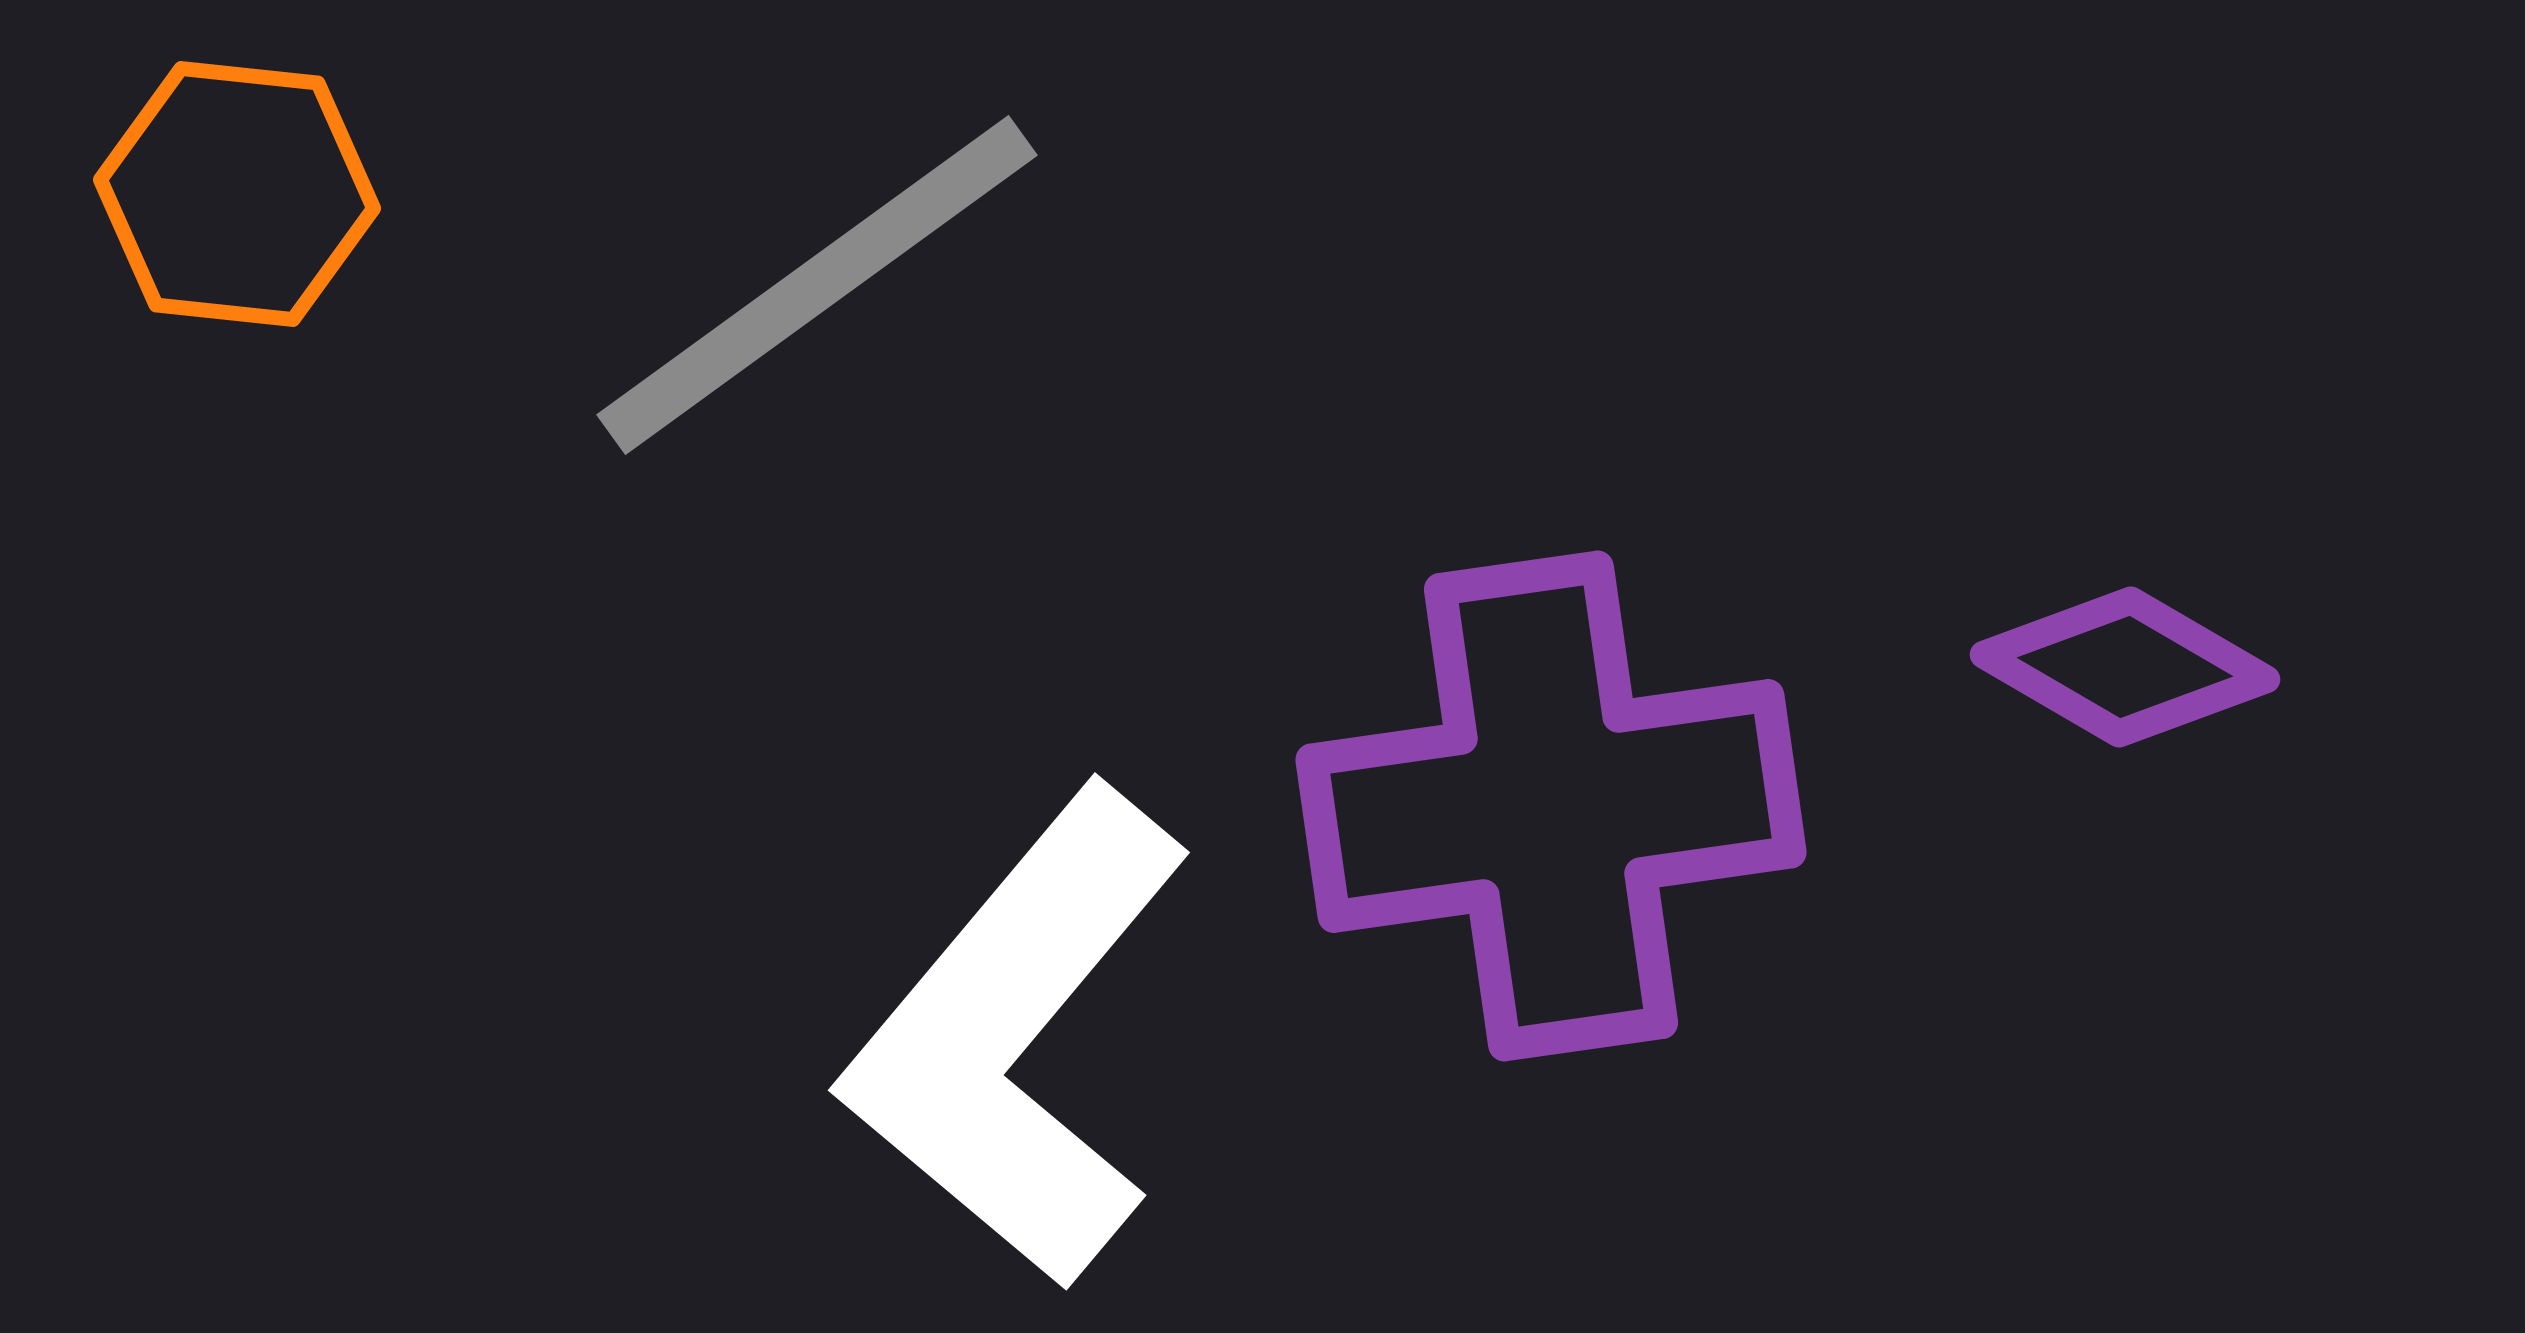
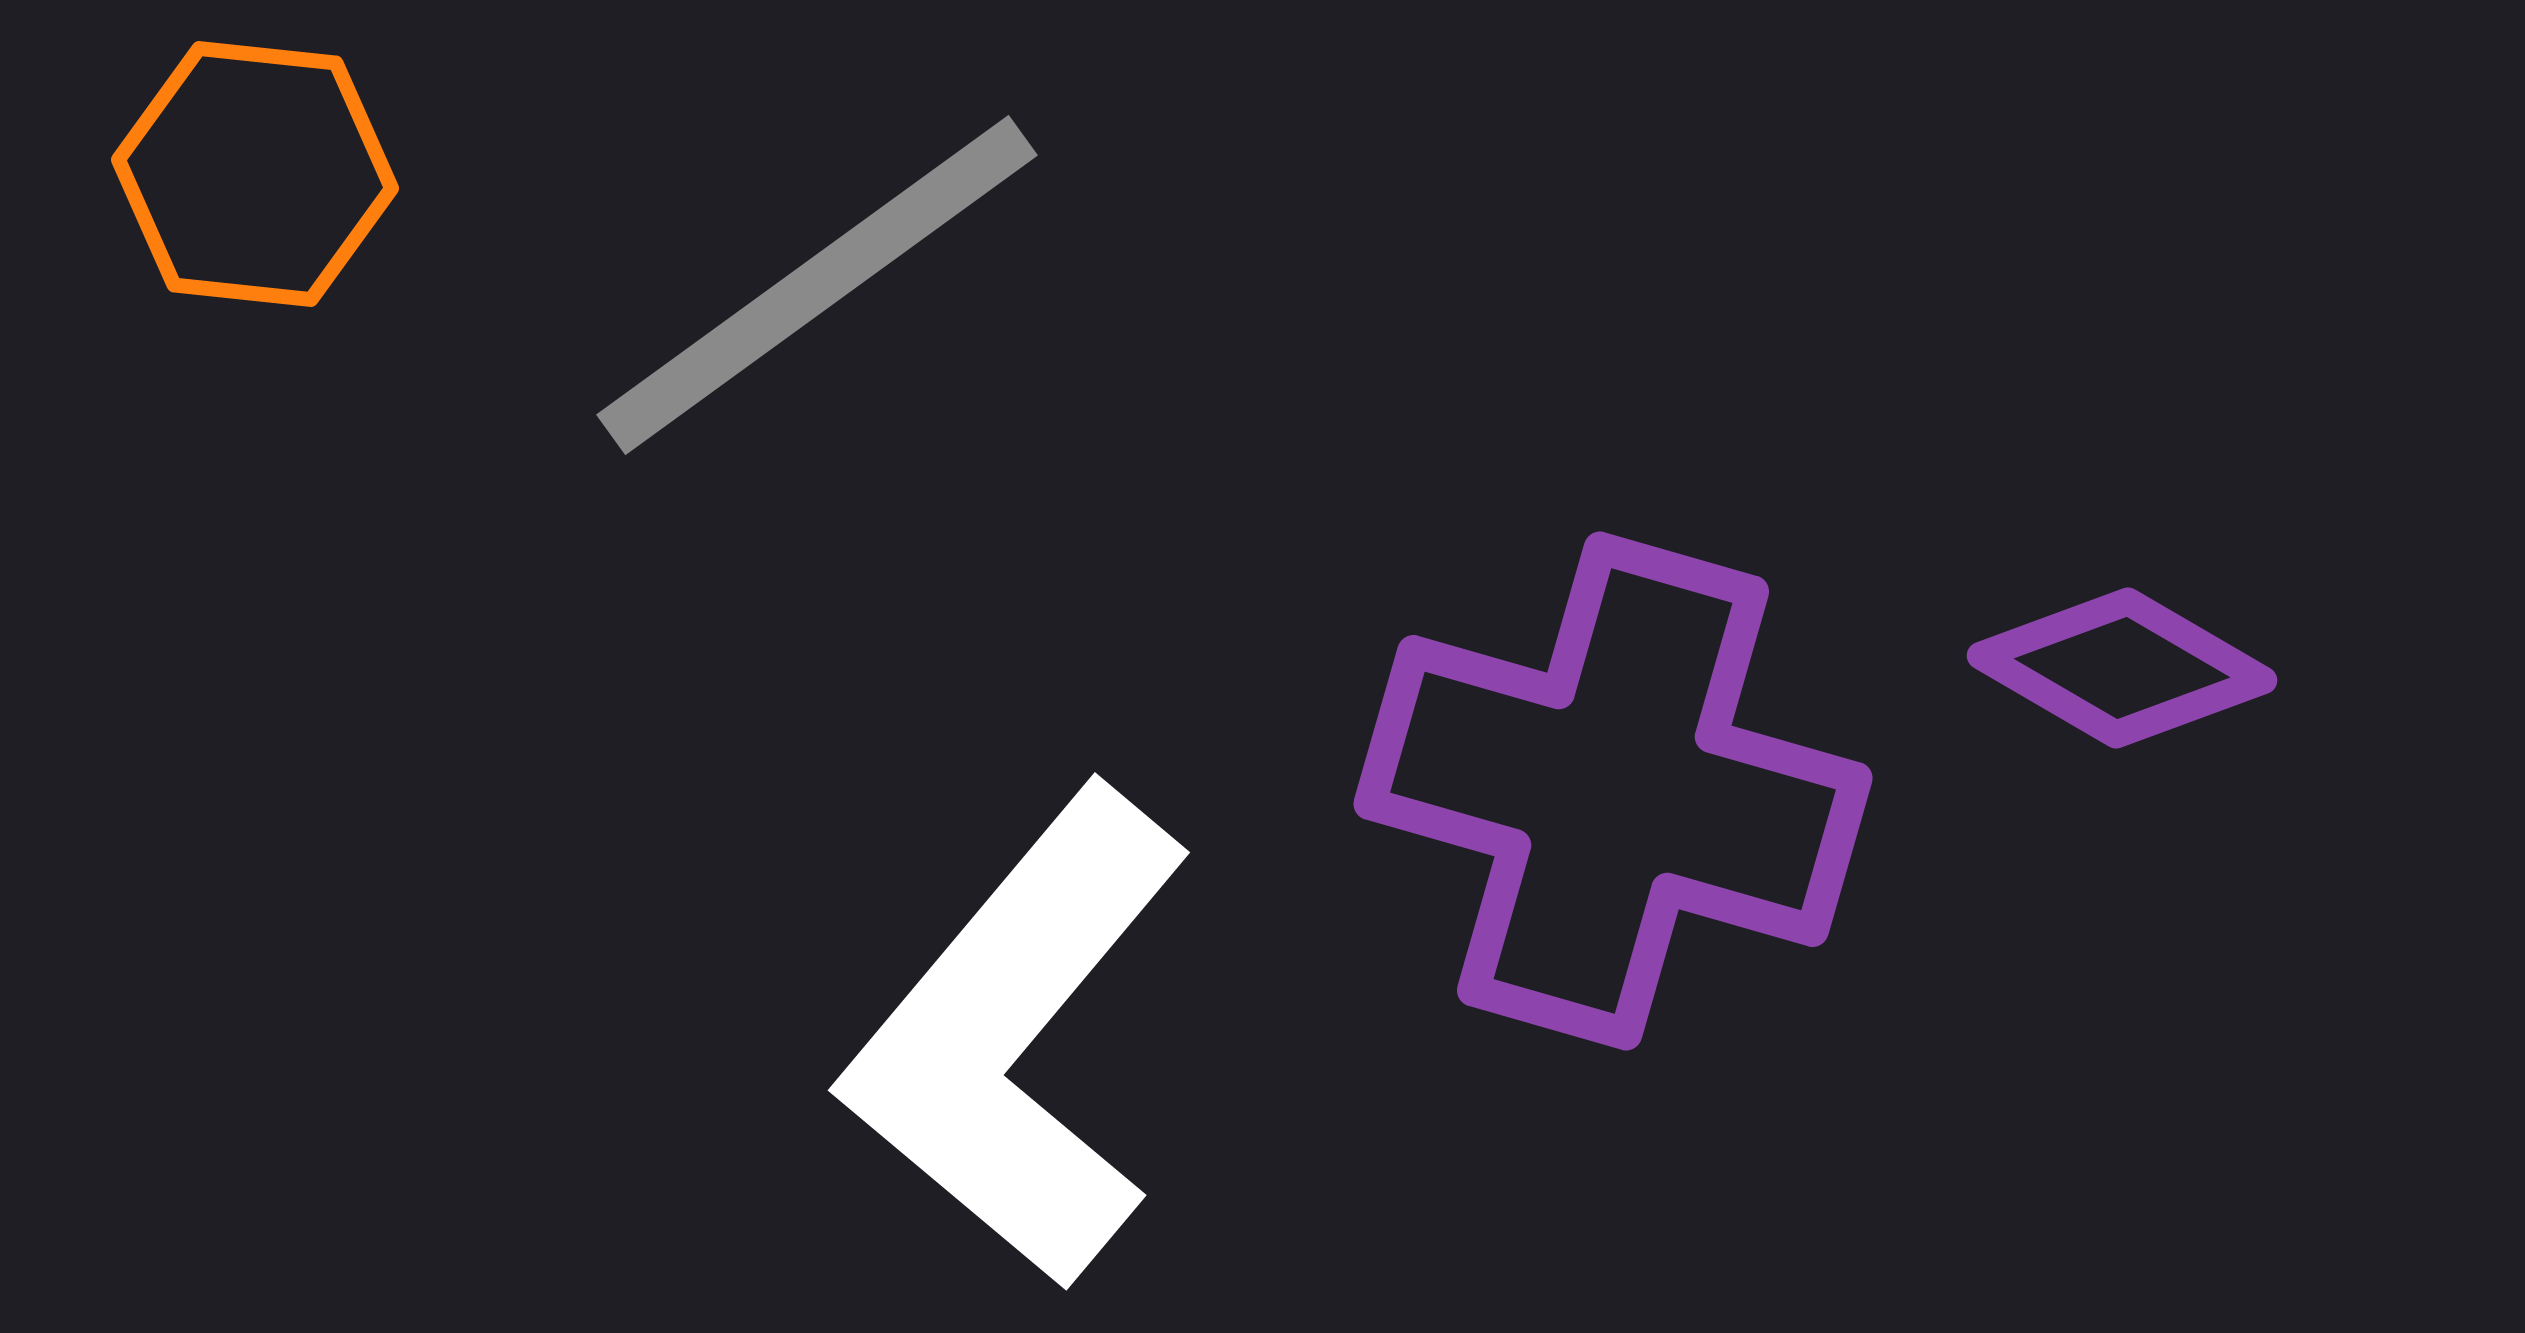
orange hexagon: moved 18 px right, 20 px up
purple diamond: moved 3 px left, 1 px down
purple cross: moved 62 px right, 15 px up; rotated 24 degrees clockwise
